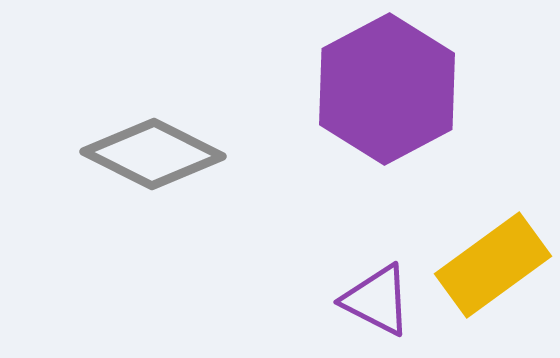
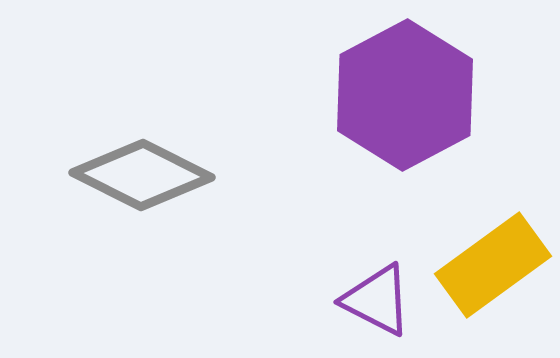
purple hexagon: moved 18 px right, 6 px down
gray diamond: moved 11 px left, 21 px down
